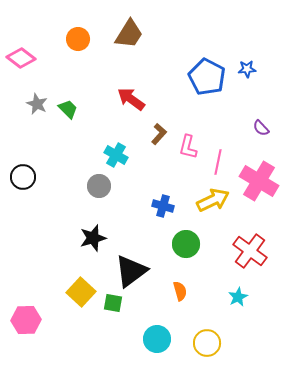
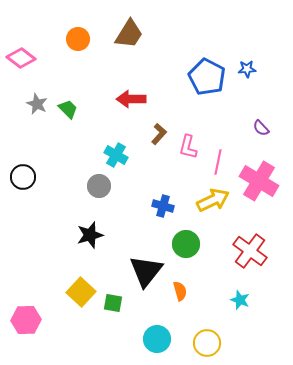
red arrow: rotated 36 degrees counterclockwise
black star: moved 3 px left, 3 px up
black triangle: moved 15 px right; rotated 15 degrees counterclockwise
cyan star: moved 2 px right, 3 px down; rotated 24 degrees counterclockwise
